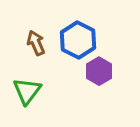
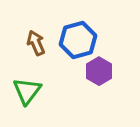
blue hexagon: rotated 18 degrees clockwise
